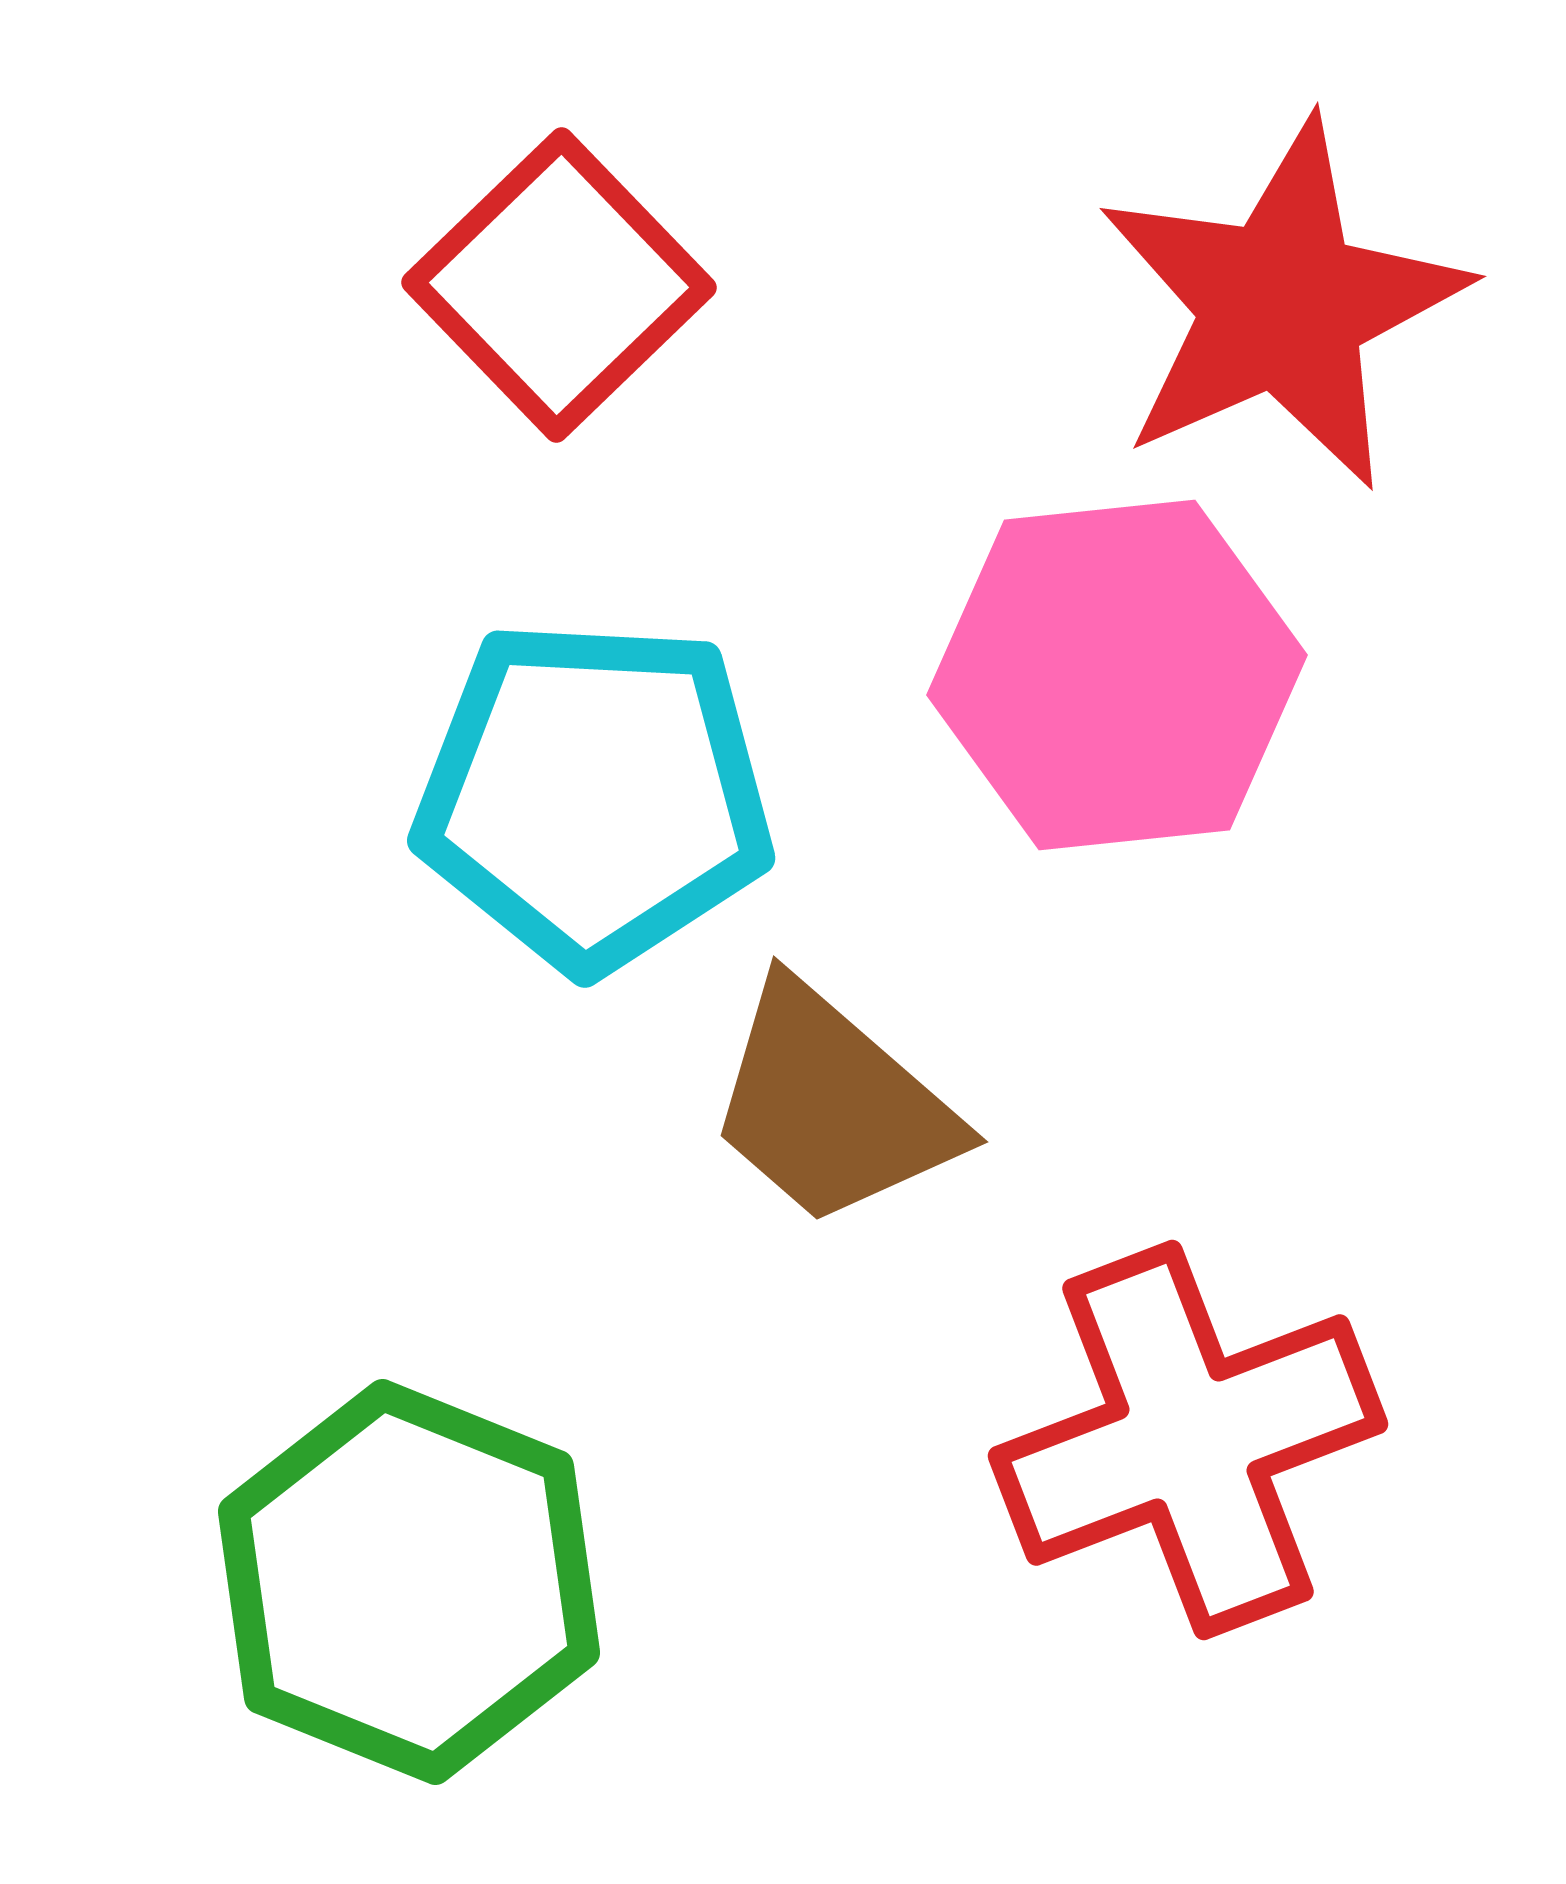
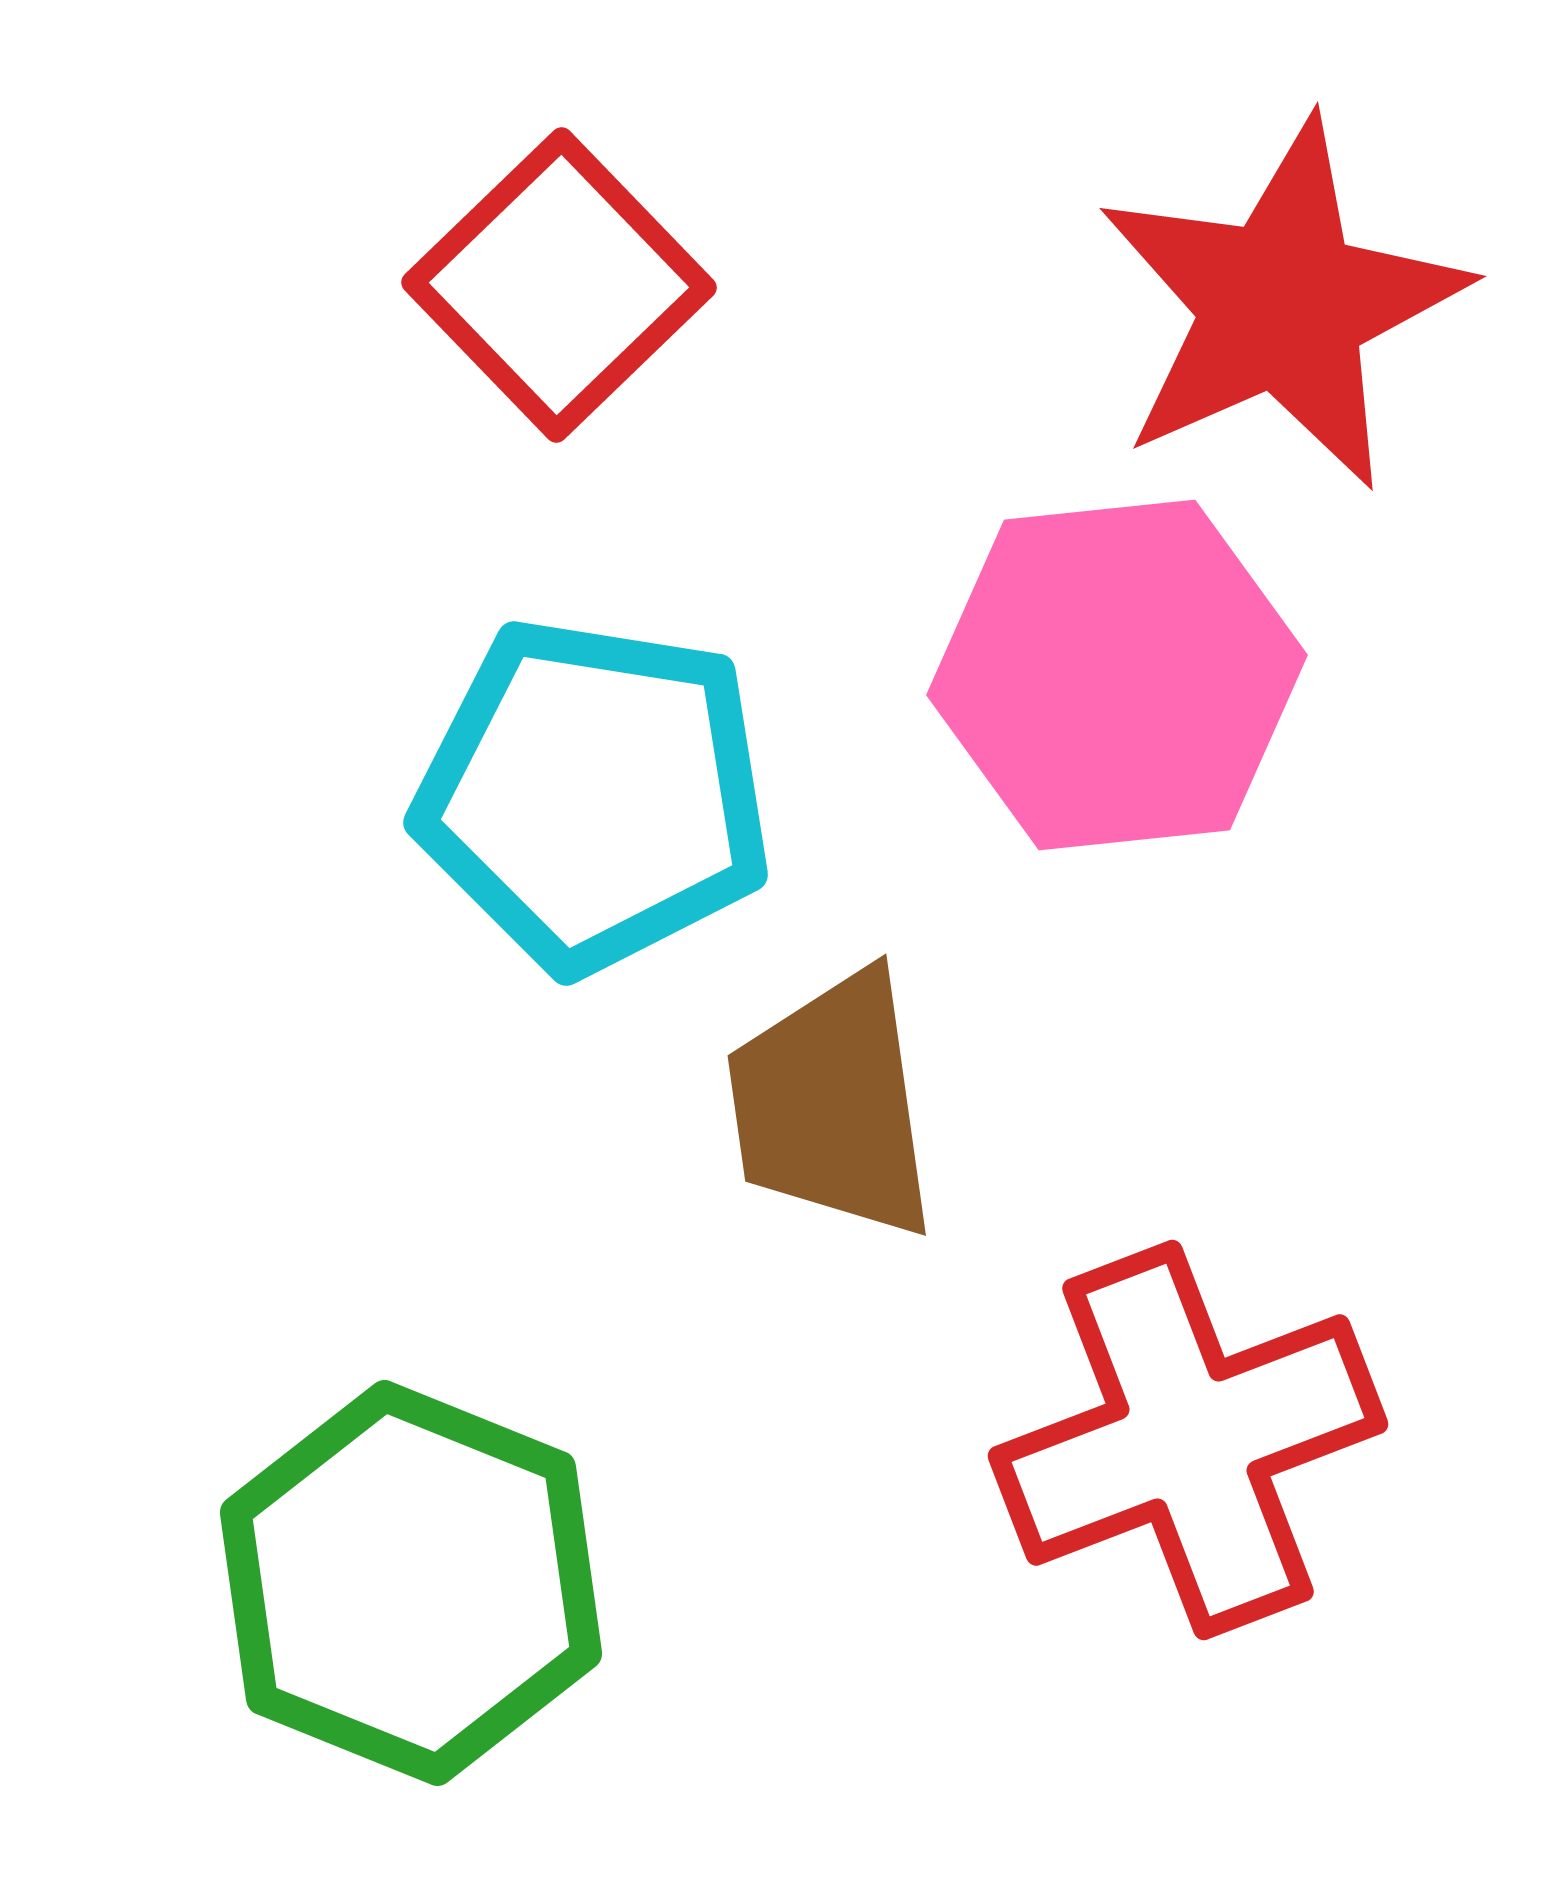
cyan pentagon: rotated 6 degrees clockwise
brown trapezoid: rotated 41 degrees clockwise
green hexagon: moved 2 px right, 1 px down
